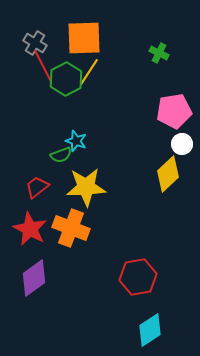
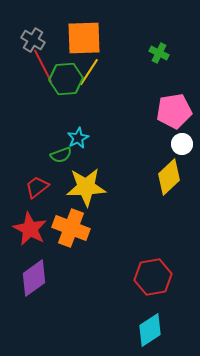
gray cross: moved 2 px left, 3 px up
green hexagon: rotated 24 degrees clockwise
cyan star: moved 2 px right, 3 px up; rotated 25 degrees clockwise
yellow diamond: moved 1 px right, 3 px down
red hexagon: moved 15 px right
